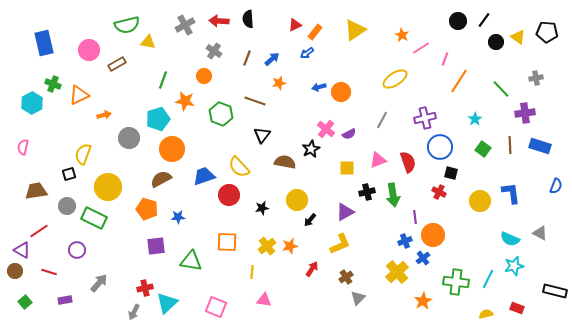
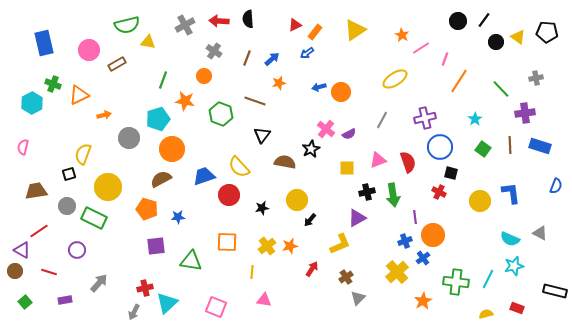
purple triangle at (345, 212): moved 12 px right, 6 px down
